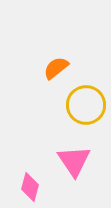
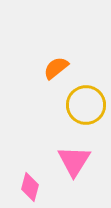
pink triangle: rotated 6 degrees clockwise
